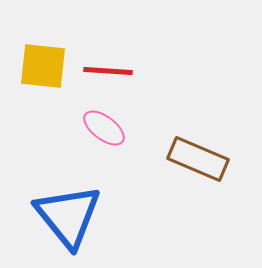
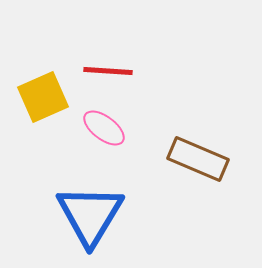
yellow square: moved 31 px down; rotated 30 degrees counterclockwise
blue triangle: moved 22 px right, 1 px up; rotated 10 degrees clockwise
